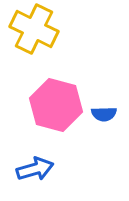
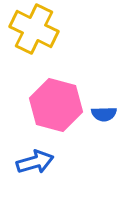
blue arrow: moved 7 px up
